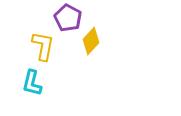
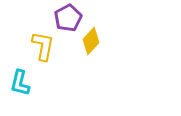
purple pentagon: rotated 16 degrees clockwise
cyan L-shape: moved 12 px left
